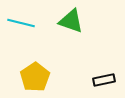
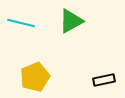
green triangle: rotated 48 degrees counterclockwise
yellow pentagon: rotated 12 degrees clockwise
